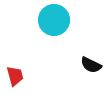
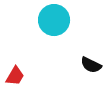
red trapezoid: rotated 45 degrees clockwise
